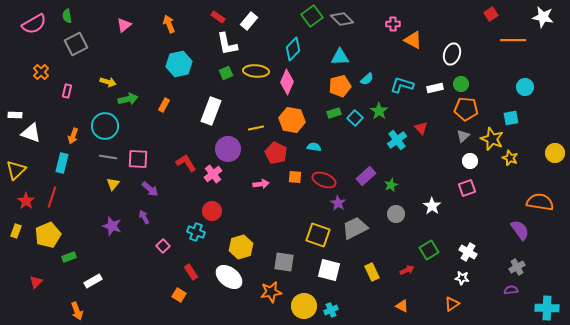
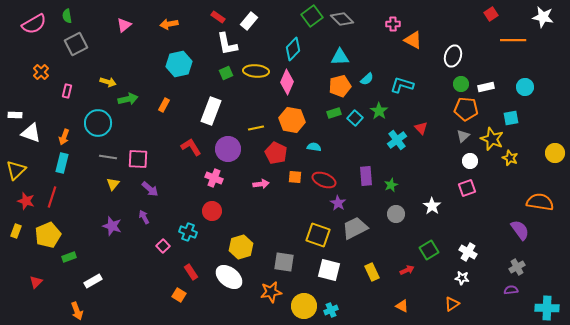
orange arrow at (169, 24): rotated 78 degrees counterclockwise
white ellipse at (452, 54): moved 1 px right, 2 px down
white rectangle at (435, 88): moved 51 px right, 1 px up
cyan circle at (105, 126): moved 7 px left, 3 px up
orange arrow at (73, 136): moved 9 px left, 1 px down
red L-shape at (186, 163): moved 5 px right, 16 px up
pink cross at (213, 174): moved 1 px right, 4 px down; rotated 30 degrees counterclockwise
purple rectangle at (366, 176): rotated 54 degrees counterclockwise
red star at (26, 201): rotated 18 degrees counterclockwise
cyan cross at (196, 232): moved 8 px left
